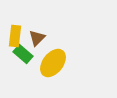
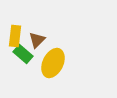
brown triangle: moved 2 px down
yellow ellipse: rotated 12 degrees counterclockwise
